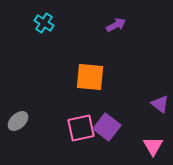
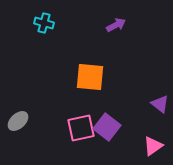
cyan cross: rotated 18 degrees counterclockwise
pink triangle: rotated 25 degrees clockwise
